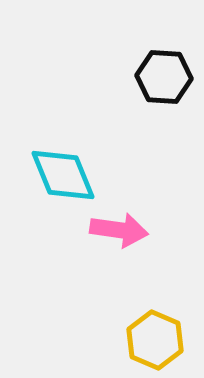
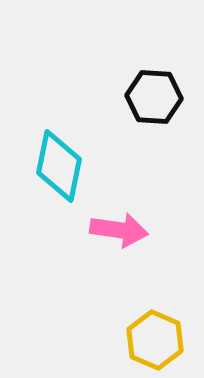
black hexagon: moved 10 px left, 20 px down
cyan diamond: moved 4 px left, 9 px up; rotated 34 degrees clockwise
